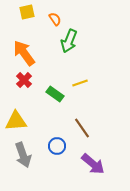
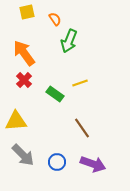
blue circle: moved 16 px down
gray arrow: rotated 25 degrees counterclockwise
purple arrow: rotated 20 degrees counterclockwise
